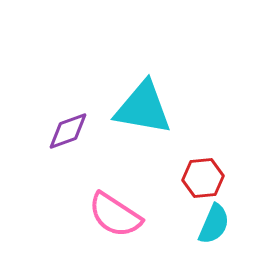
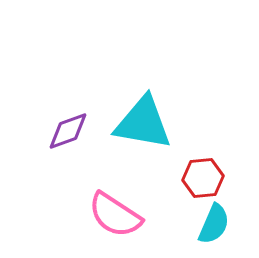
cyan triangle: moved 15 px down
